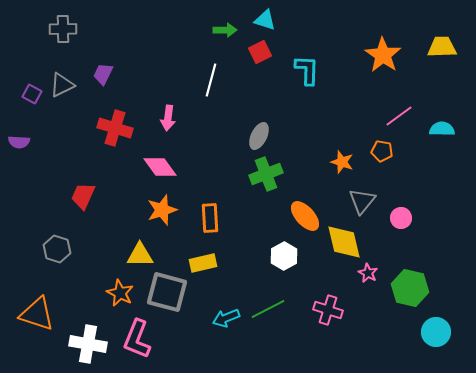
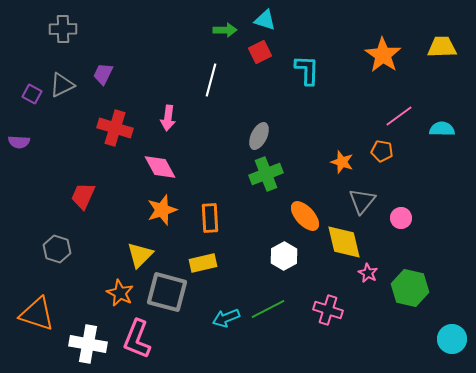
pink diamond at (160, 167): rotated 8 degrees clockwise
yellow triangle at (140, 255): rotated 44 degrees counterclockwise
cyan circle at (436, 332): moved 16 px right, 7 px down
